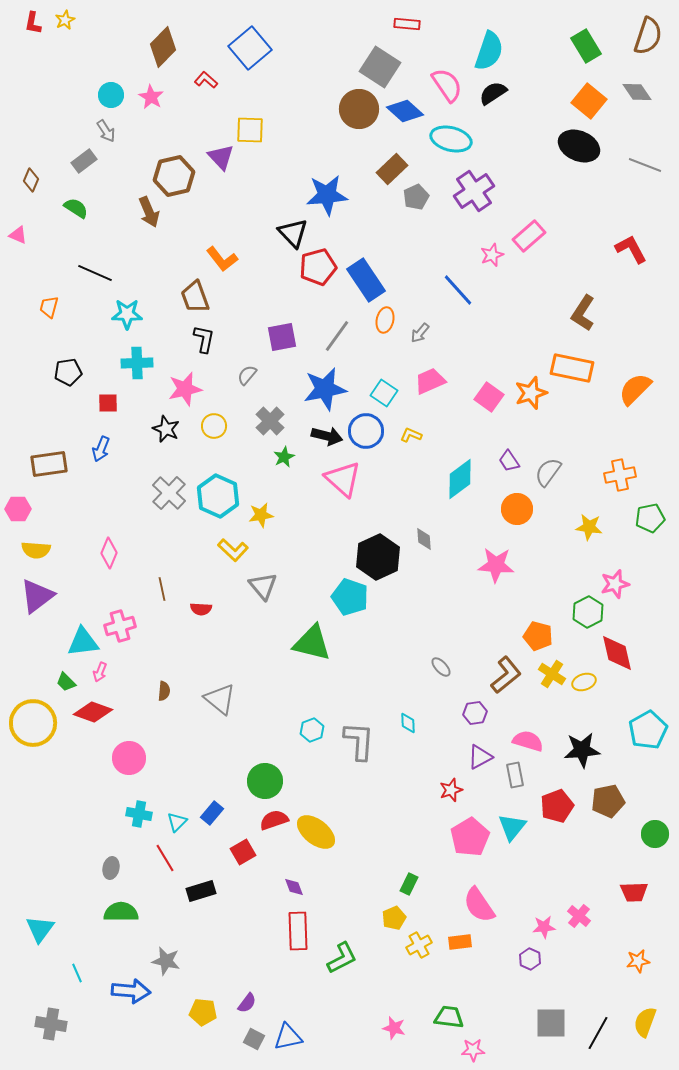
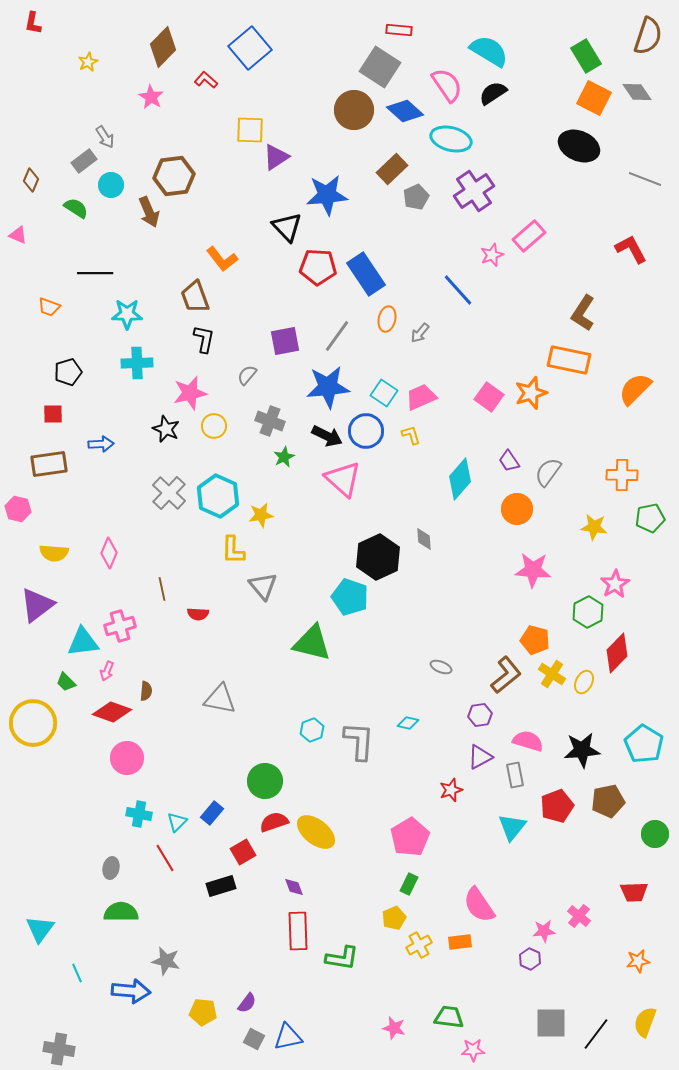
yellow star at (65, 20): moved 23 px right, 42 px down
red rectangle at (407, 24): moved 8 px left, 6 px down
green rectangle at (586, 46): moved 10 px down
cyan semicircle at (489, 51): rotated 78 degrees counterclockwise
cyan circle at (111, 95): moved 90 px down
orange square at (589, 101): moved 5 px right, 3 px up; rotated 12 degrees counterclockwise
brown circle at (359, 109): moved 5 px left, 1 px down
gray arrow at (106, 131): moved 1 px left, 6 px down
purple triangle at (221, 157): moved 55 px right; rotated 40 degrees clockwise
gray line at (645, 165): moved 14 px down
brown hexagon at (174, 176): rotated 6 degrees clockwise
black triangle at (293, 233): moved 6 px left, 6 px up
red pentagon at (318, 267): rotated 18 degrees clockwise
black line at (95, 273): rotated 24 degrees counterclockwise
blue rectangle at (366, 280): moved 6 px up
orange trapezoid at (49, 307): rotated 85 degrees counterclockwise
orange ellipse at (385, 320): moved 2 px right, 1 px up
purple square at (282, 337): moved 3 px right, 4 px down
orange rectangle at (572, 368): moved 3 px left, 8 px up
black pentagon at (68, 372): rotated 8 degrees counterclockwise
pink trapezoid at (430, 381): moved 9 px left, 16 px down
pink star at (185, 389): moved 5 px right, 4 px down
blue star at (325, 389): moved 3 px right, 2 px up; rotated 6 degrees clockwise
red square at (108, 403): moved 55 px left, 11 px down
gray cross at (270, 421): rotated 24 degrees counterclockwise
yellow L-shape at (411, 435): rotated 50 degrees clockwise
black arrow at (327, 436): rotated 12 degrees clockwise
blue arrow at (101, 449): moved 5 px up; rotated 115 degrees counterclockwise
orange cross at (620, 475): moved 2 px right; rotated 12 degrees clockwise
cyan diamond at (460, 479): rotated 12 degrees counterclockwise
pink hexagon at (18, 509): rotated 15 degrees clockwise
yellow star at (589, 527): moved 5 px right
yellow semicircle at (36, 550): moved 18 px right, 3 px down
yellow L-shape at (233, 550): rotated 48 degrees clockwise
pink star at (496, 565): moved 37 px right, 5 px down
pink star at (615, 584): rotated 16 degrees counterclockwise
purple triangle at (37, 596): moved 9 px down
red semicircle at (201, 609): moved 3 px left, 5 px down
orange pentagon at (538, 636): moved 3 px left, 4 px down
red diamond at (617, 653): rotated 57 degrees clockwise
gray ellipse at (441, 667): rotated 25 degrees counterclockwise
pink arrow at (100, 672): moved 7 px right, 1 px up
yellow ellipse at (584, 682): rotated 45 degrees counterclockwise
brown semicircle at (164, 691): moved 18 px left
gray triangle at (220, 699): rotated 28 degrees counterclockwise
red diamond at (93, 712): moved 19 px right
purple hexagon at (475, 713): moved 5 px right, 2 px down
cyan diamond at (408, 723): rotated 75 degrees counterclockwise
cyan pentagon at (648, 730): moved 4 px left, 14 px down; rotated 12 degrees counterclockwise
pink circle at (129, 758): moved 2 px left
red semicircle at (274, 820): moved 2 px down
pink pentagon at (470, 837): moved 60 px left
black rectangle at (201, 891): moved 20 px right, 5 px up
pink star at (544, 927): moved 4 px down
green L-shape at (342, 958): rotated 36 degrees clockwise
gray cross at (51, 1024): moved 8 px right, 25 px down
black line at (598, 1033): moved 2 px left, 1 px down; rotated 8 degrees clockwise
